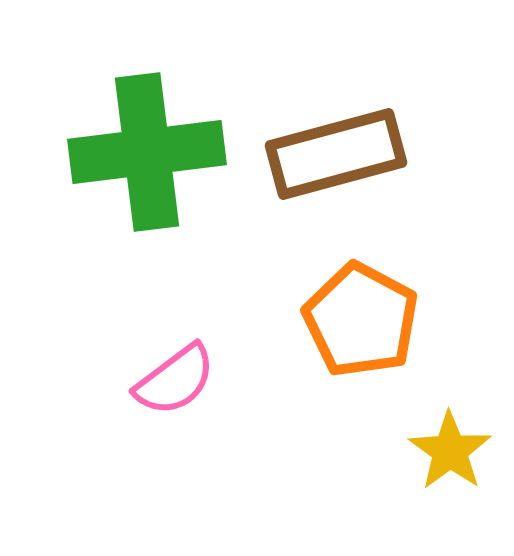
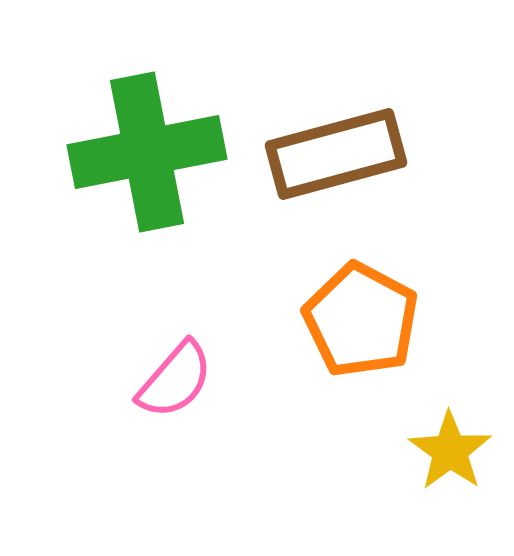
green cross: rotated 4 degrees counterclockwise
pink semicircle: rotated 12 degrees counterclockwise
